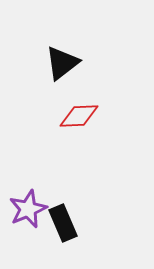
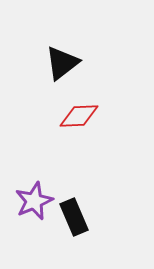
purple star: moved 6 px right, 8 px up
black rectangle: moved 11 px right, 6 px up
